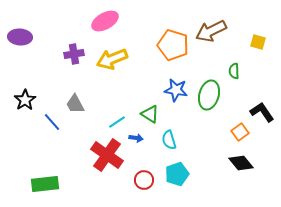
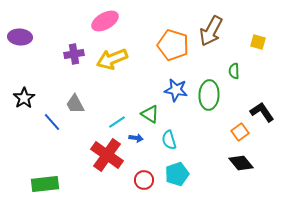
brown arrow: rotated 36 degrees counterclockwise
green ellipse: rotated 12 degrees counterclockwise
black star: moved 1 px left, 2 px up
